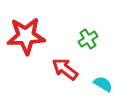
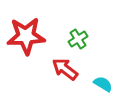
green cross: moved 10 px left
